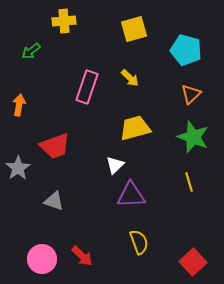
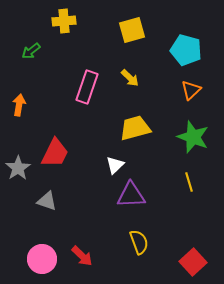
yellow square: moved 2 px left, 1 px down
orange triangle: moved 4 px up
red trapezoid: moved 7 px down; rotated 44 degrees counterclockwise
gray triangle: moved 7 px left
